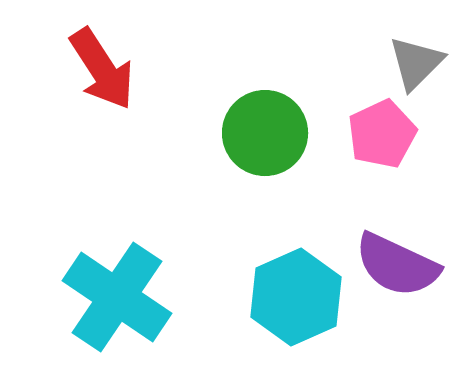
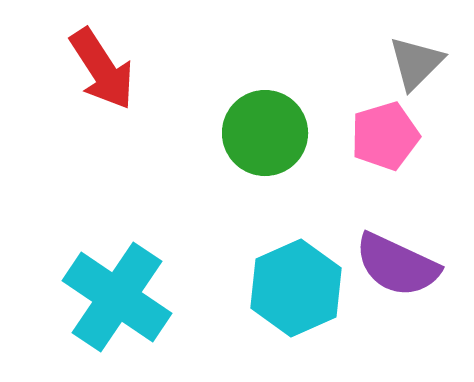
pink pentagon: moved 3 px right, 2 px down; rotated 8 degrees clockwise
cyan hexagon: moved 9 px up
